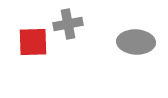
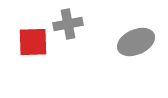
gray ellipse: rotated 27 degrees counterclockwise
